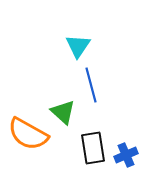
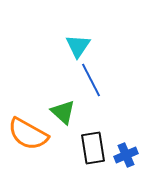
blue line: moved 5 px up; rotated 12 degrees counterclockwise
